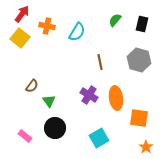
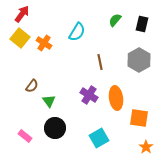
orange cross: moved 3 px left, 17 px down; rotated 21 degrees clockwise
gray hexagon: rotated 15 degrees clockwise
